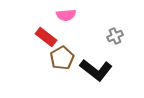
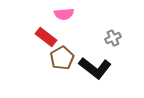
pink semicircle: moved 2 px left, 1 px up
gray cross: moved 2 px left, 2 px down
black L-shape: moved 1 px left, 2 px up
